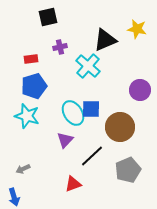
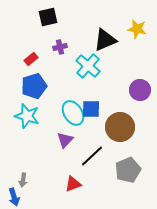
red rectangle: rotated 32 degrees counterclockwise
gray arrow: moved 11 px down; rotated 56 degrees counterclockwise
